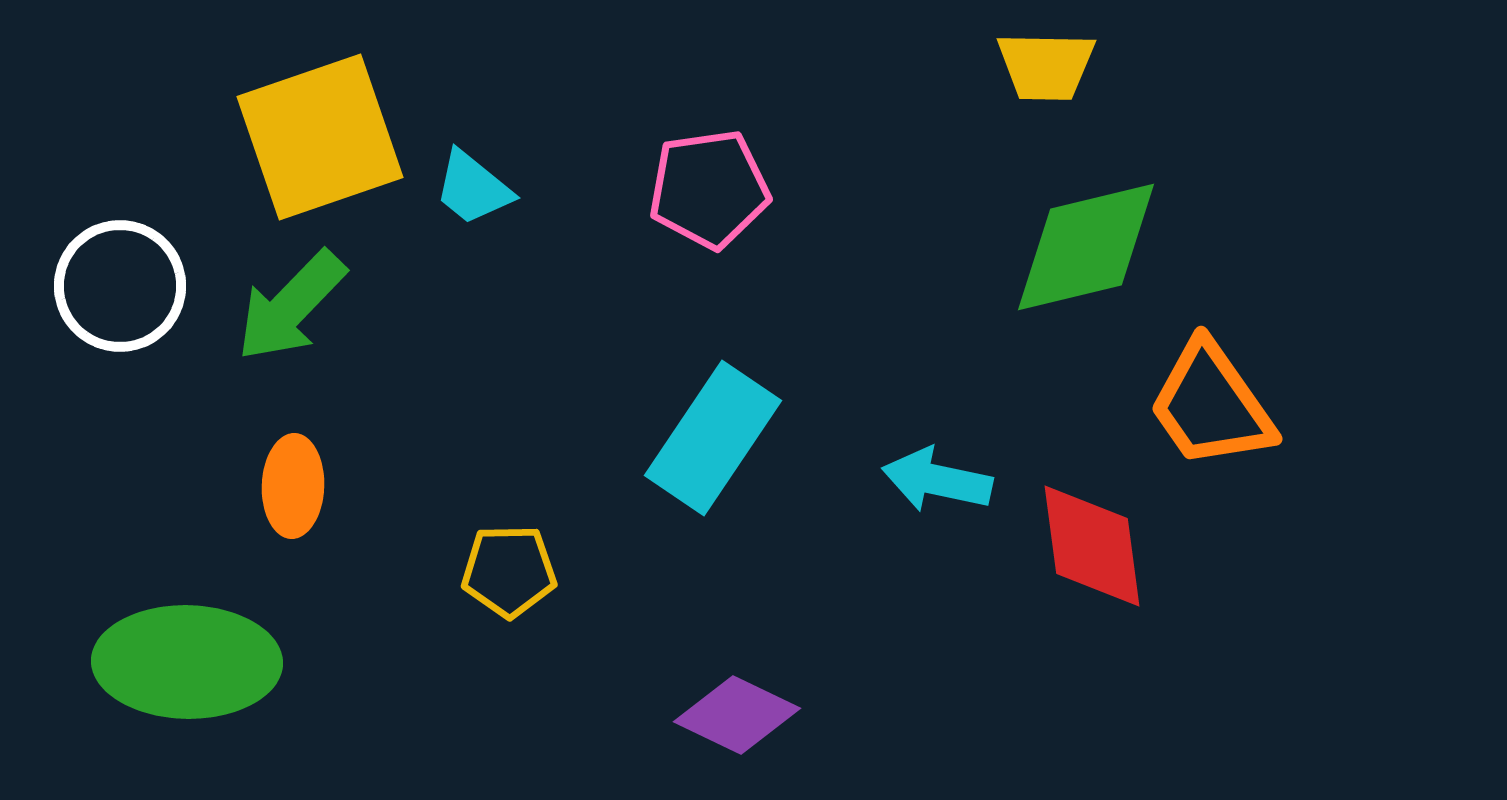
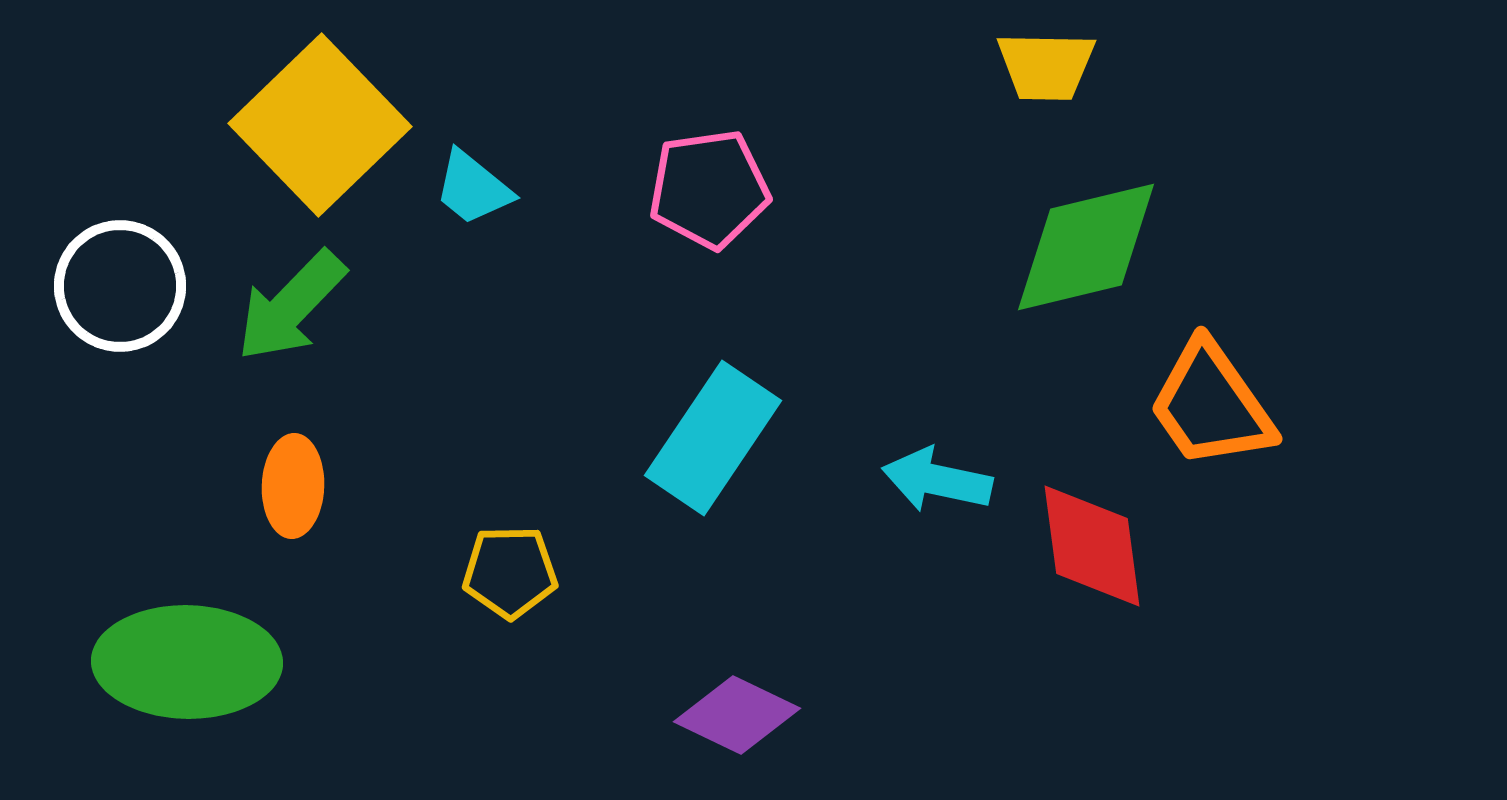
yellow square: moved 12 px up; rotated 25 degrees counterclockwise
yellow pentagon: moved 1 px right, 1 px down
